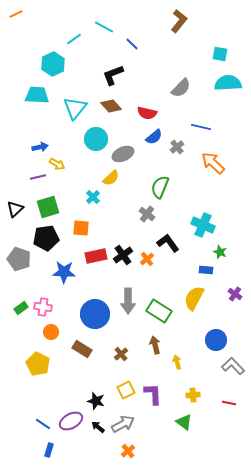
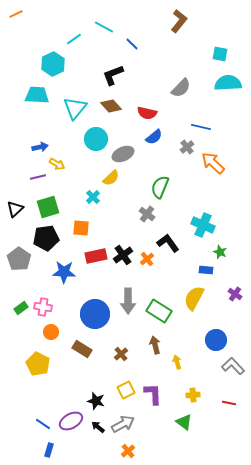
gray cross at (177, 147): moved 10 px right
gray pentagon at (19, 259): rotated 15 degrees clockwise
